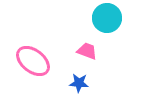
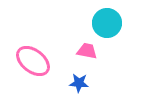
cyan circle: moved 5 px down
pink trapezoid: rotated 10 degrees counterclockwise
